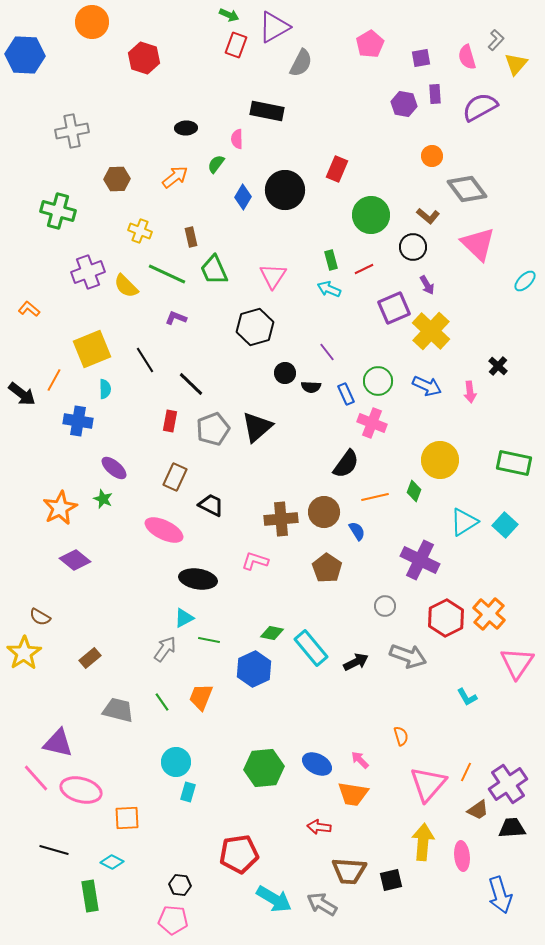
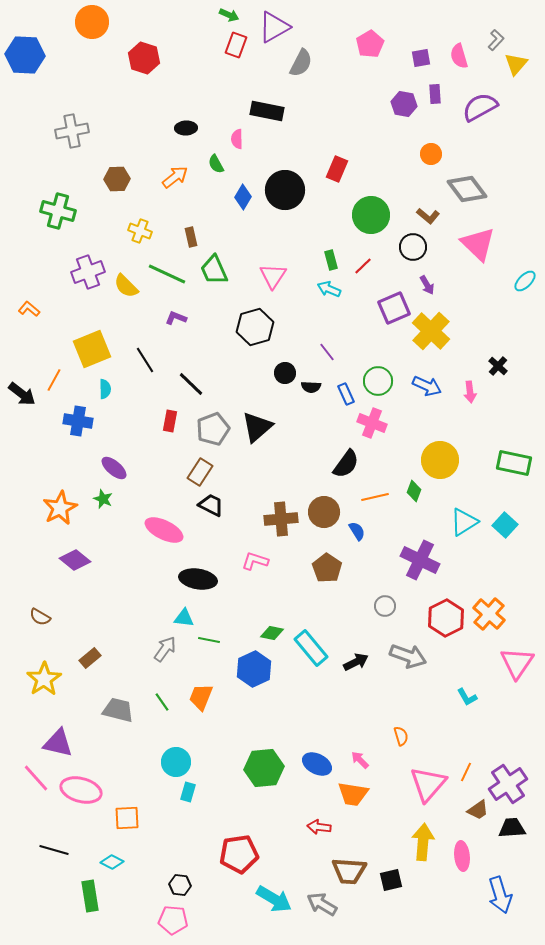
pink semicircle at (467, 57): moved 8 px left, 1 px up
orange circle at (432, 156): moved 1 px left, 2 px up
green semicircle at (216, 164): rotated 66 degrees counterclockwise
red line at (364, 269): moved 1 px left, 3 px up; rotated 18 degrees counterclockwise
brown rectangle at (175, 477): moved 25 px right, 5 px up; rotated 8 degrees clockwise
cyan triangle at (184, 618): rotated 35 degrees clockwise
yellow star at (24, 653): moved 20 px right, 26 px down
